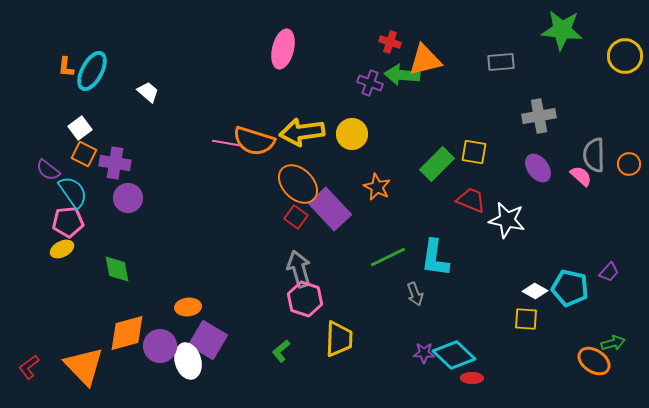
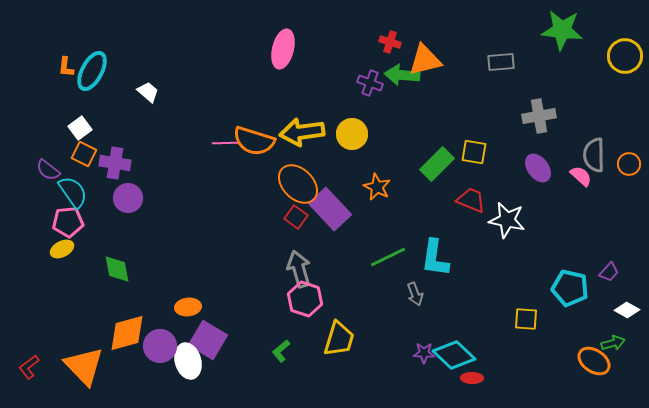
pink line at (226, 143): rotated 12 degrees counterclockwise
white diamond at (535, 291): moved 92 px right, 19 px down
yellow trapezoid at (339, 339): rotated 15 degrees clockwise
